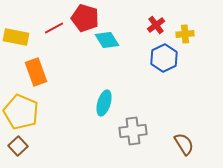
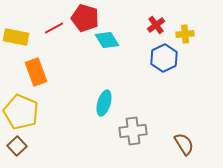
brown square: moved 1 px left
